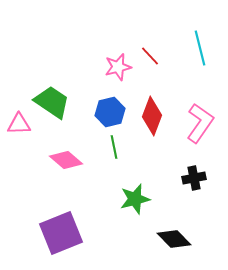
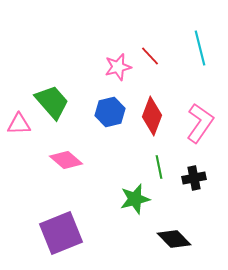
green trapezoid: rotated 15 degrees clockwise
green line: moved 45 px right, 20 px down
